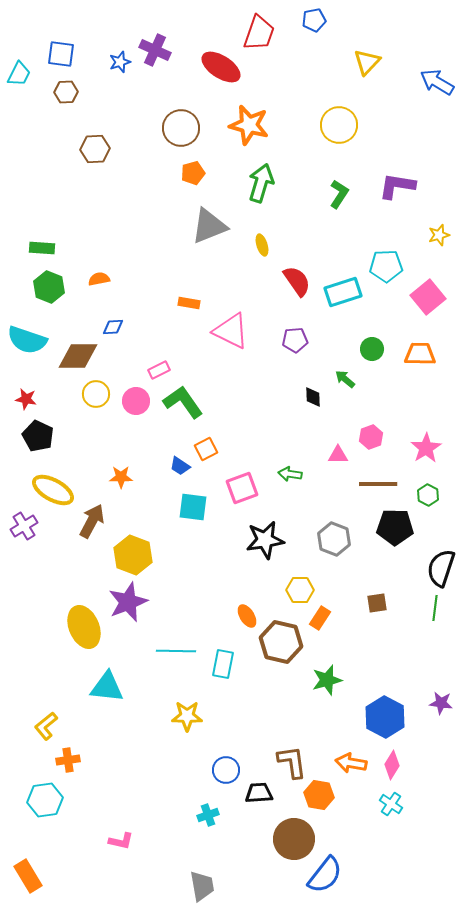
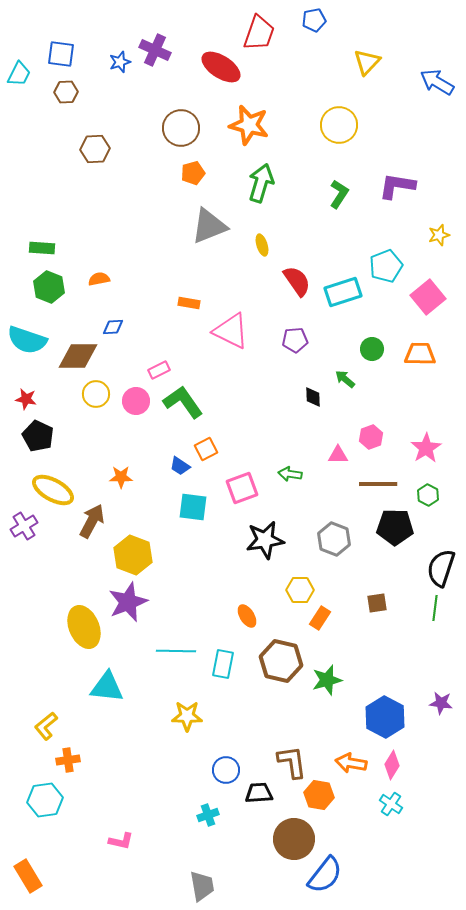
cyan pentagon at (386, 266): rotated 20 degrees counterclockwise
brown hexagon at (281, 642): moved 19 px down
